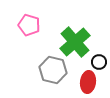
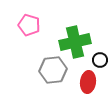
green cross: rotated 28 degrees clockwise
black circle: moved 1 px right, 2 px up
gray hexagon: rotated 20 degrees counterclockwise
